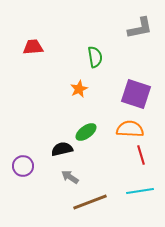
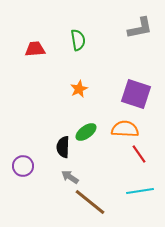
red trapezoid: moved 2 px right, 2 px down
green semicircle: moved 17 px left, 17 px up
orange semicircle: moved 5 px left
black semicircle: moved 1 px right, 2 px up; rotated 75 degrees counterclockwise
red line: moved 2 px left, 1 px up; rotated 18 degrees counterclockwise
brown line: rotated 60 degrees clockwise
